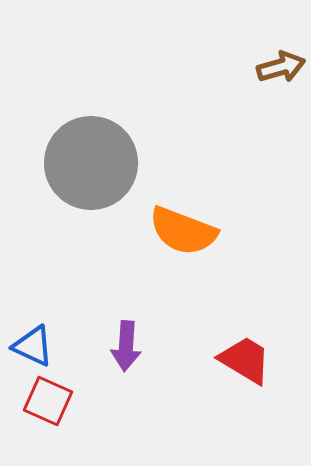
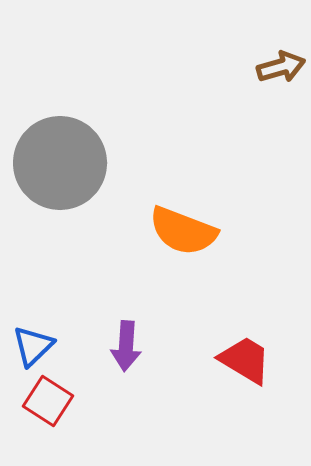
gray circle: moved 31 px left
blue triangle: rotated 51 degrees clockwise
red square: rotated 9 degrees clockwise
